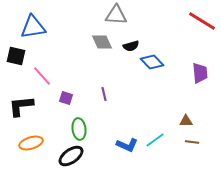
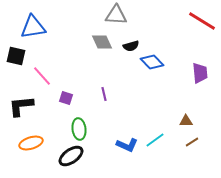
brown line: rotated 40 degrees counterclockwise
